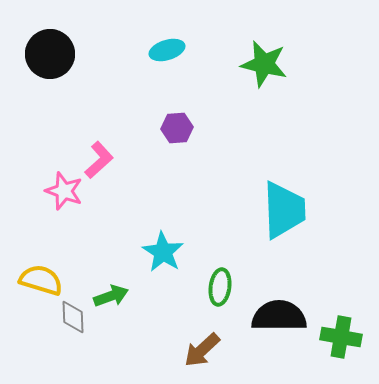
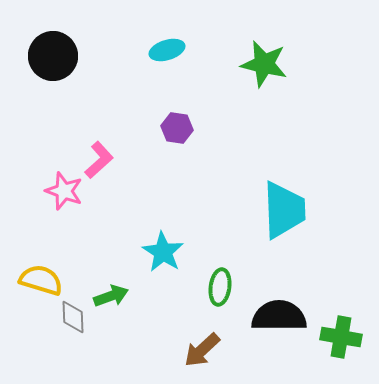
black circle: moved 3 px right, 2 px down
purple hexagon: rotated 12 degrees clockwise
